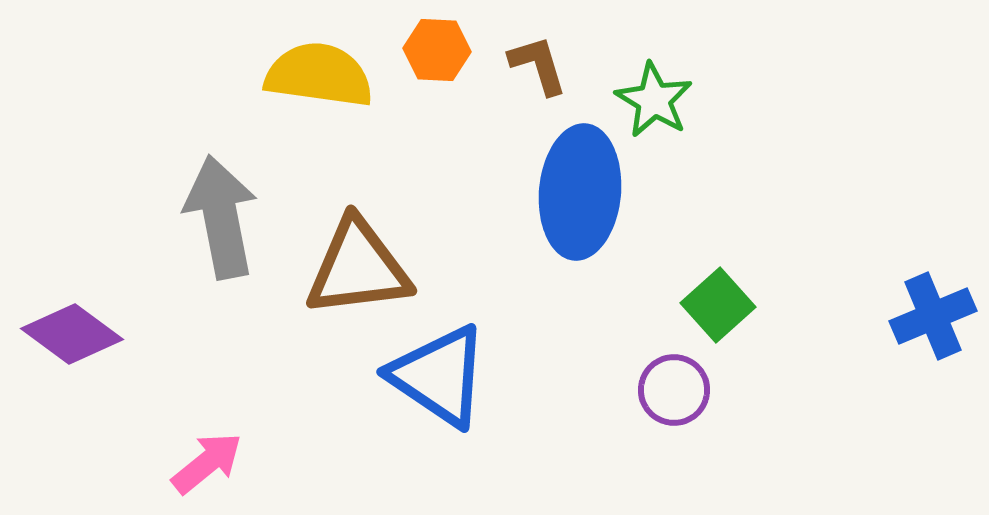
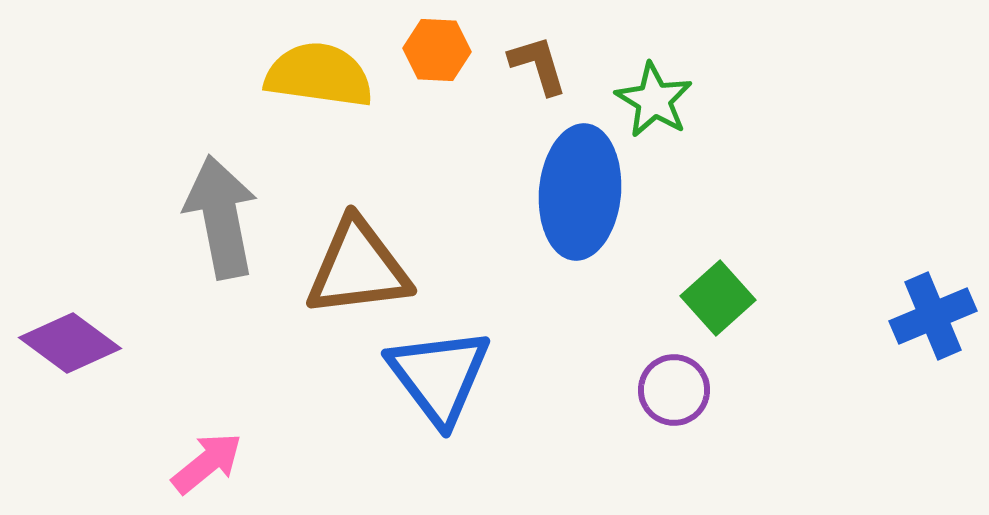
green square: moved 7 px up
purple diamond: moved 2 px left, 9 px down
blue triangle: rotated 19 degrees clockwise
